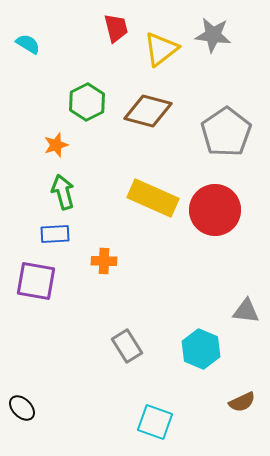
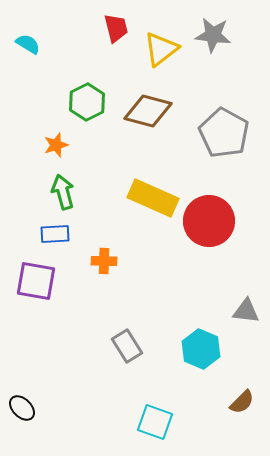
gray pentagon: moved 2 px left, 1 px down; rotated 9 degrees counterclockwise
red circle: moved 6 px left, 11 px down
brown semicircle: rotated 20 degrees counterclockwise
